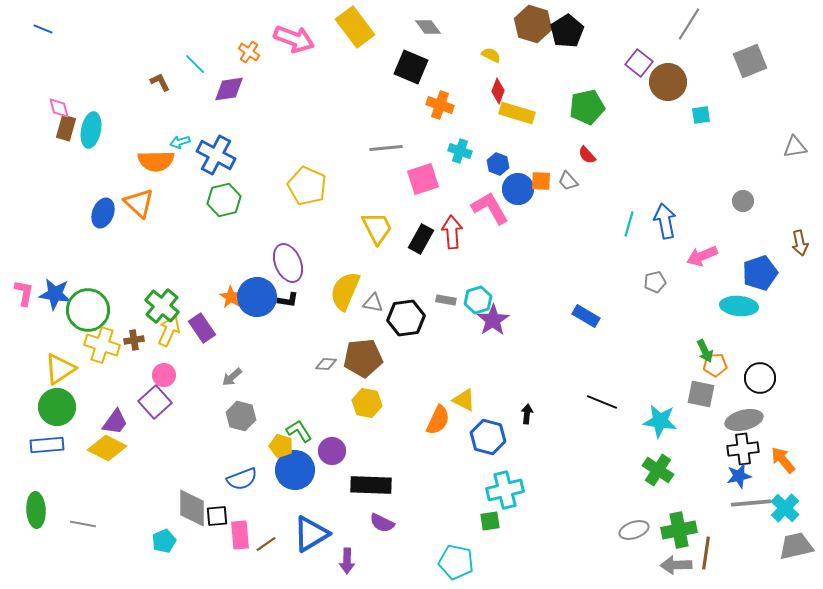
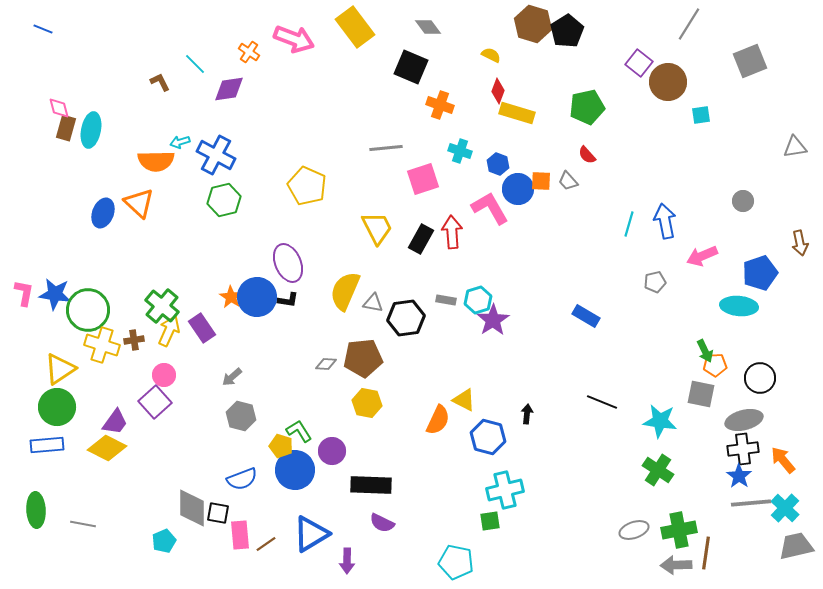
blue star at (739, 476): rotated 25 degrees counterclockwise
black square at (217, 516): moved 1 px right, 3 px up; rotated 15 degrees clockwise
